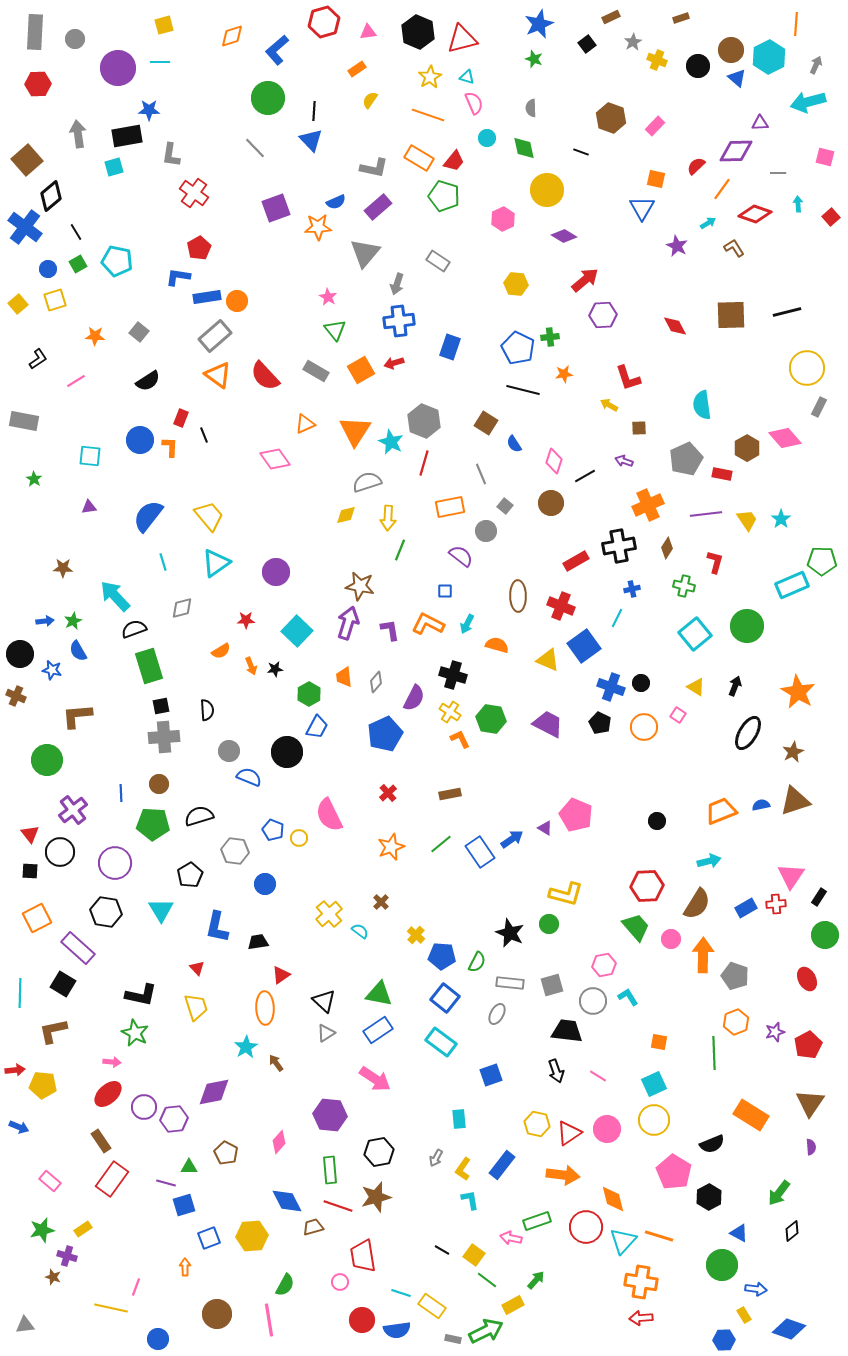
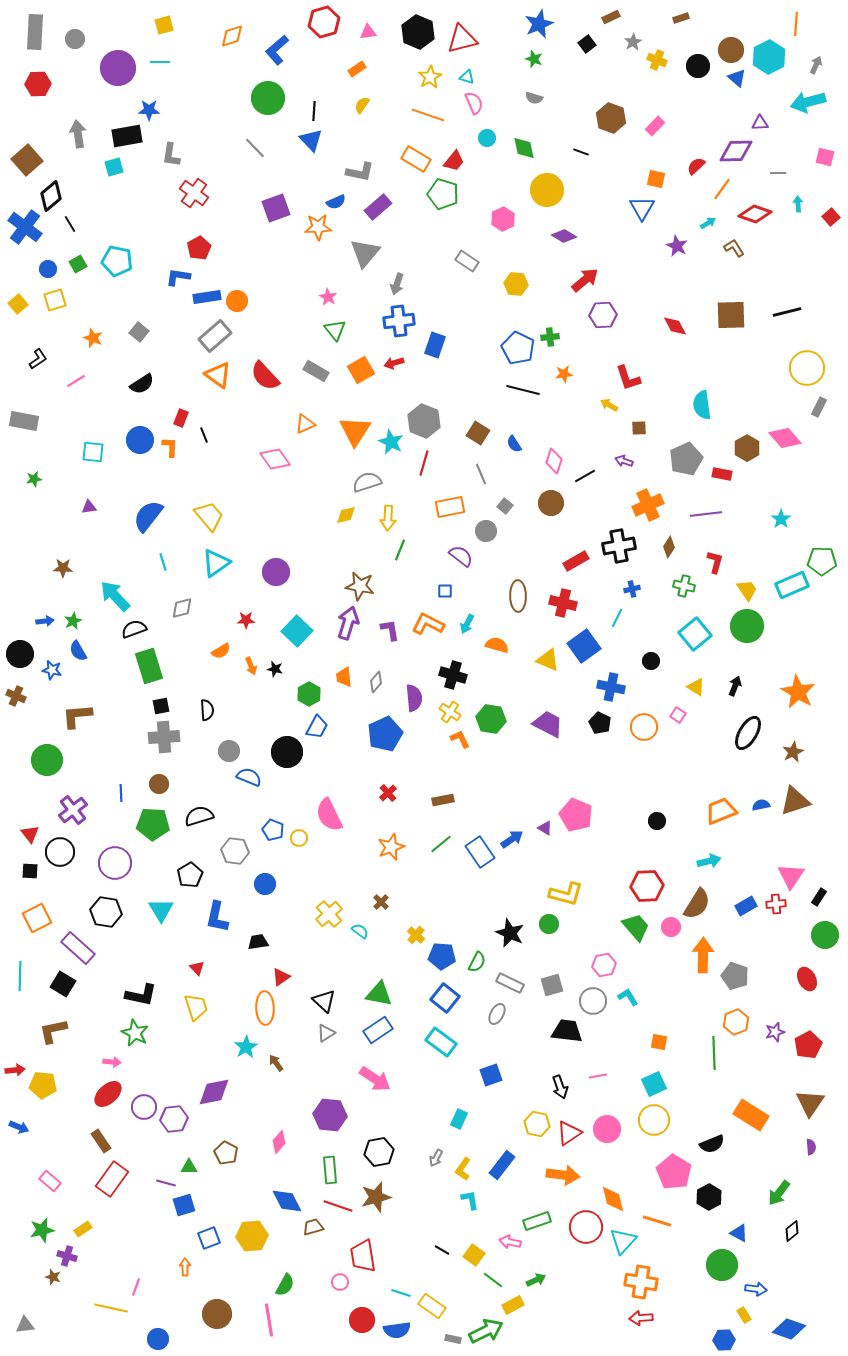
yellow semicircle at (370, 100): moved 8 px left, 5 px down
gray semicircle at (531, 108): moved 3 px right, 10 px up; rotated 72 degrees counterclockwise
orange rectangle at (419, 158): moved 3 px left, 1 px down
gray L-shape at (374, 168): moved 14 px left, 4 px down
green pentagon at (444, 196): moved 1 px left, 2 px up
black line at (76, 232): moved 6 px left, 8 px up
gray rectangle at (438, 261): moved 29 px right
orange star at (95, 336): moved 2 px left, 2 px down; rotated 18 degrees clockwise
blue rectangle at (450, 347): moved 15 px left, 2 px up
black semicircle at (148, 381): moved 6 px left, 3 px down
brown square at (486, 423): moved 8 px left, 10 px down
cyan square at (90, 456): moved 3 px right, 4 px up
green star at (34, 479): rotated 28 degrees clockwise
yellow trapezoid at (747, 520): moved 70 px down
brown diamond at (667, 548): moved 2 px right, 1 px up
red cross at (561, 606): moved 2 px right, 3 px up; rotated 8 degrees counterclockwise
black star at (275, 669): rotated 21 degrees clockwise
black circle at (641, 683): moved 10 px right, 22 px up
blue cross at (611, 687): rotated 8 degrees counterclockwise
purple semicircle at (414, 698): rotated 32 degrees counterclockwise
brown rectangle at (450, 794): moved 7 px left, 6 px down
blue rectangle at (746, 908): moved 2 px up
blue L-shape at (217, 927): moved 10 px up
pink circle at (671, 939): moved 12 px up
red triangle at (281, 975): moved 2 px down
gray rectangle at (510, 983): rotated 20 degrees clockwise
cyan line at (20, 993): moved 17 px up
black arrow at (556, 1071): moved 4 px right, 16 px down
pink line at (598, 1076): rotated 42 degrees counterclockwise
cyan rectangle at (459, 1119): rotated 30 degrees clockwise
orange line at (659, 1236): moved 2 px left, 15 px up
pink arrow at (511, 1238): moved 1 px left, 4 px down
green line at (487, 1280): moved 6 px right
green arrow at (536, 1280): rotated 24 degrees clockwise
